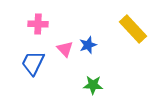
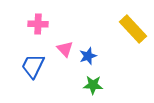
blue star: moved 11 px down
blue trapezoid: moved 3 px down
